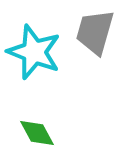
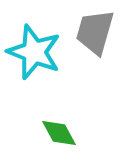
green diamond: moved 22 px right
